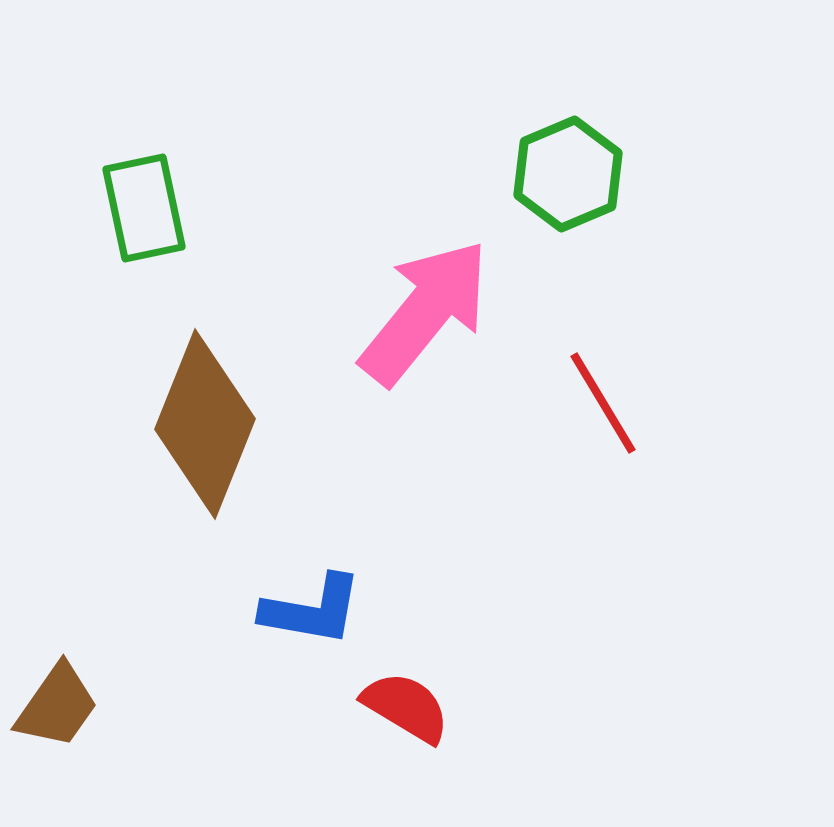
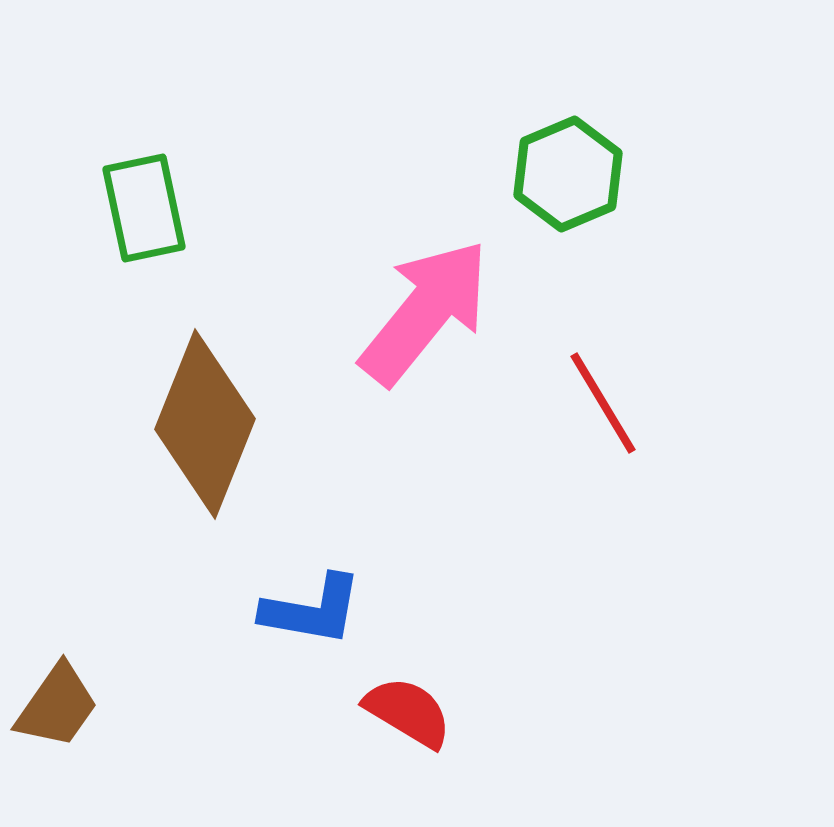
red semicircle: moved 2 px right, 5 px down
